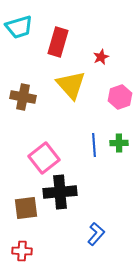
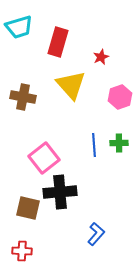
brown square: moved 2 px right; rotated 20 degrees clockwise
